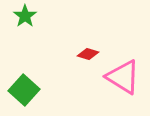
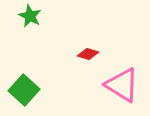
green star: moved 5 px right; rotated 10 degrees counterclockwise
pink triangle: moved 1 px left, 8 px down
